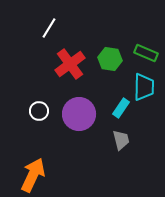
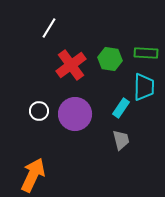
green rectangle: rotated 20 degrees counterclockwise
red cross: moved 1 px right, 1 px down
purple circle: moved 4 px left
